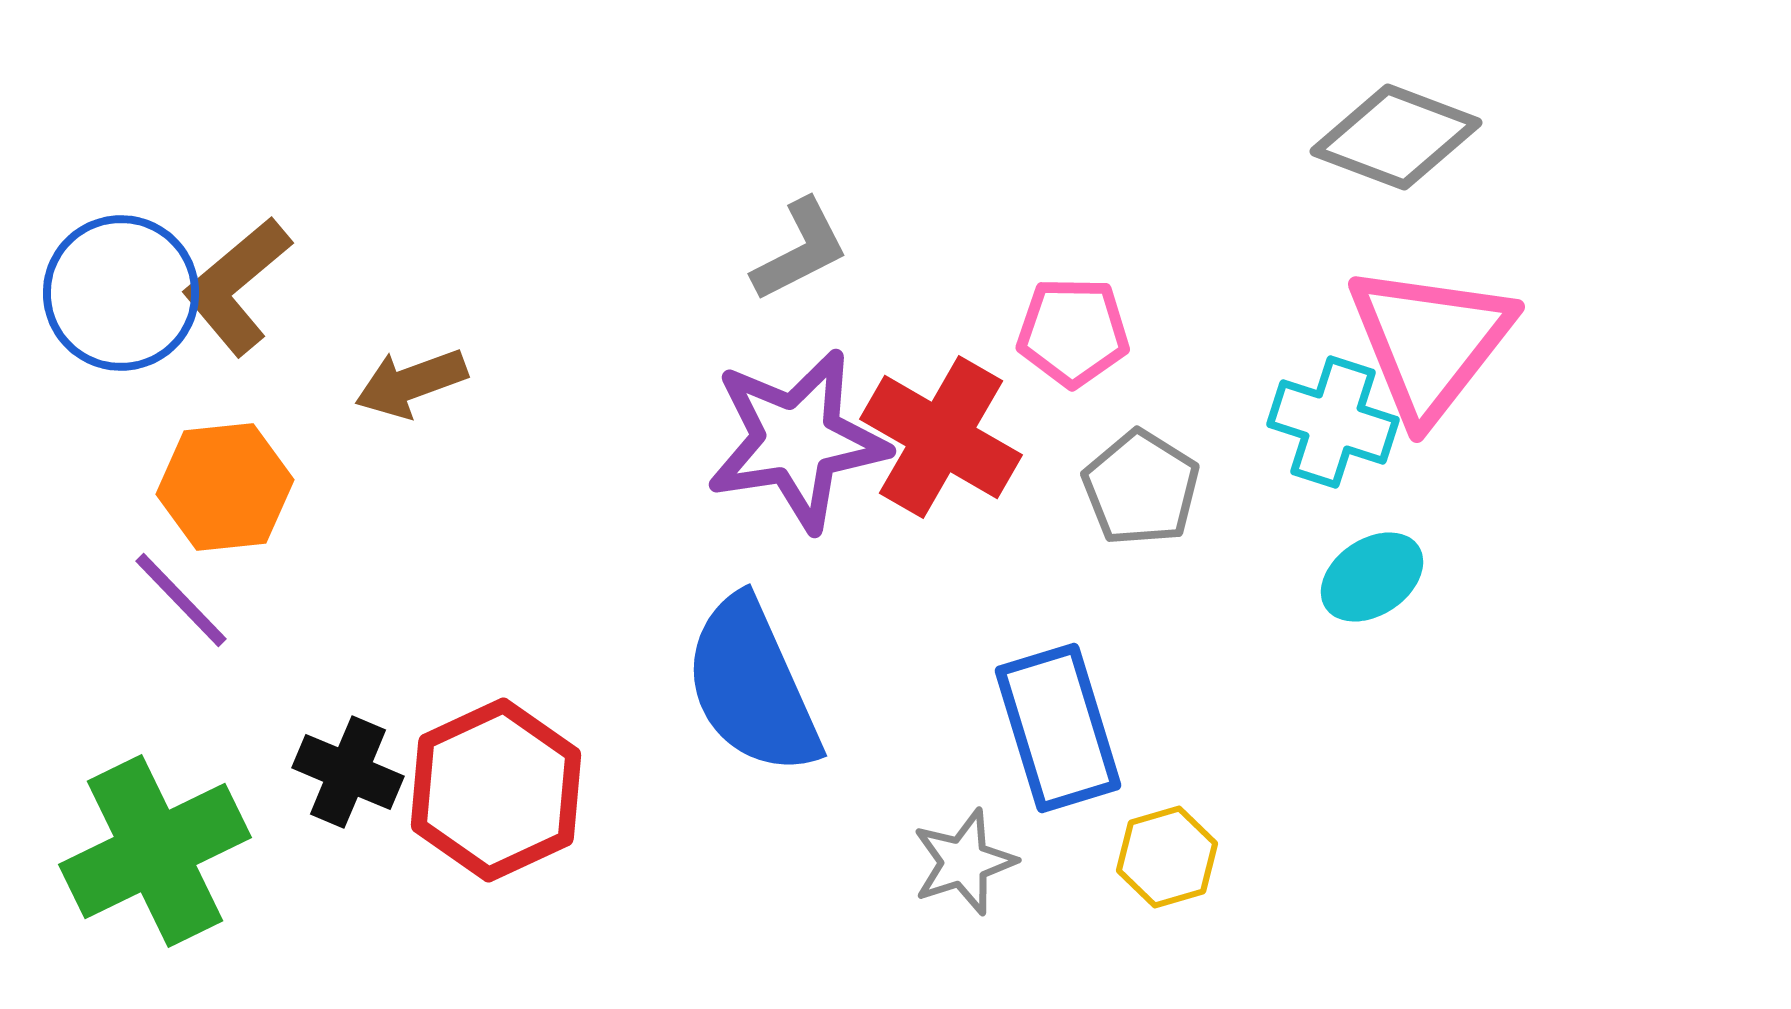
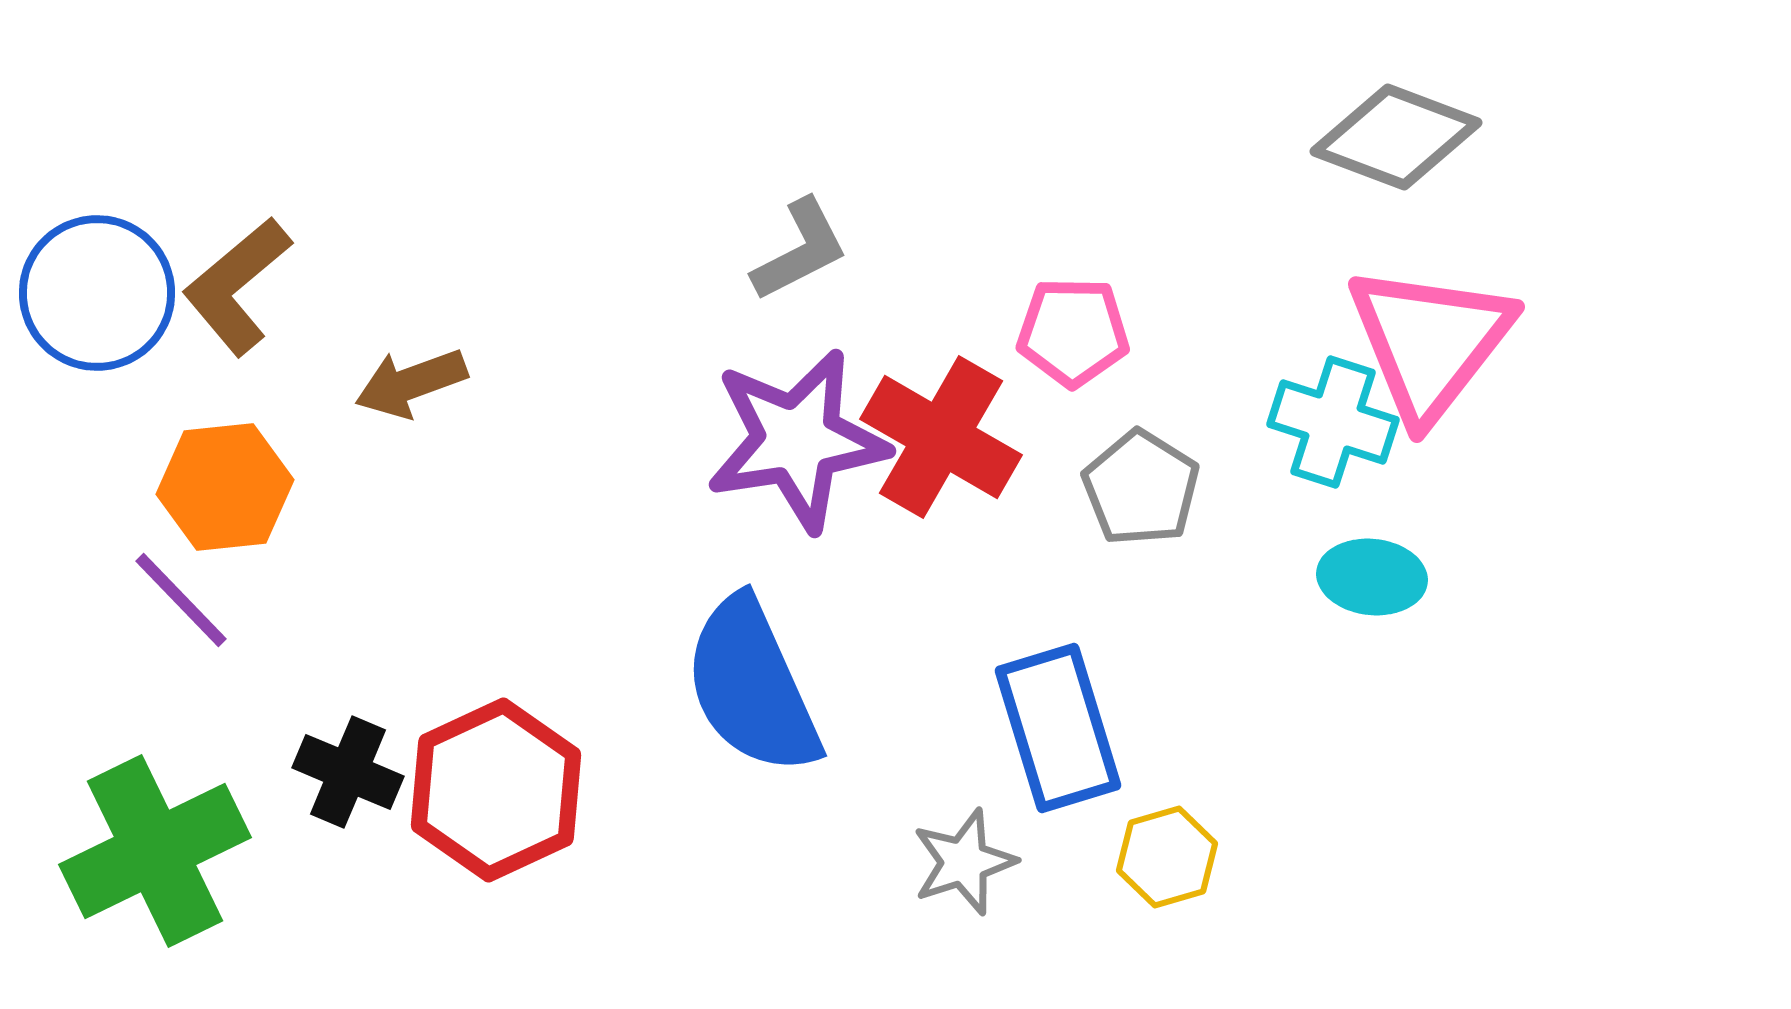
blue circle: moved 24 px left
cyan ellipse: rotated 40 degrees clockwise
